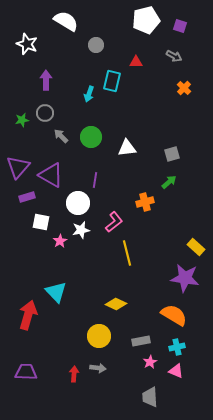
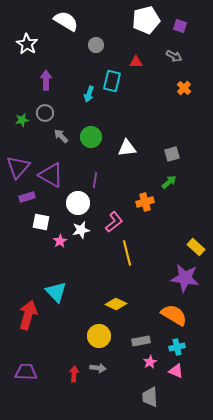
white star at (27, 44): rotated 10 degrees clockwise
